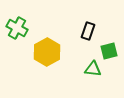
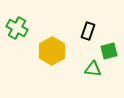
yellow hexagon: moved 5 px right, 1 px up
